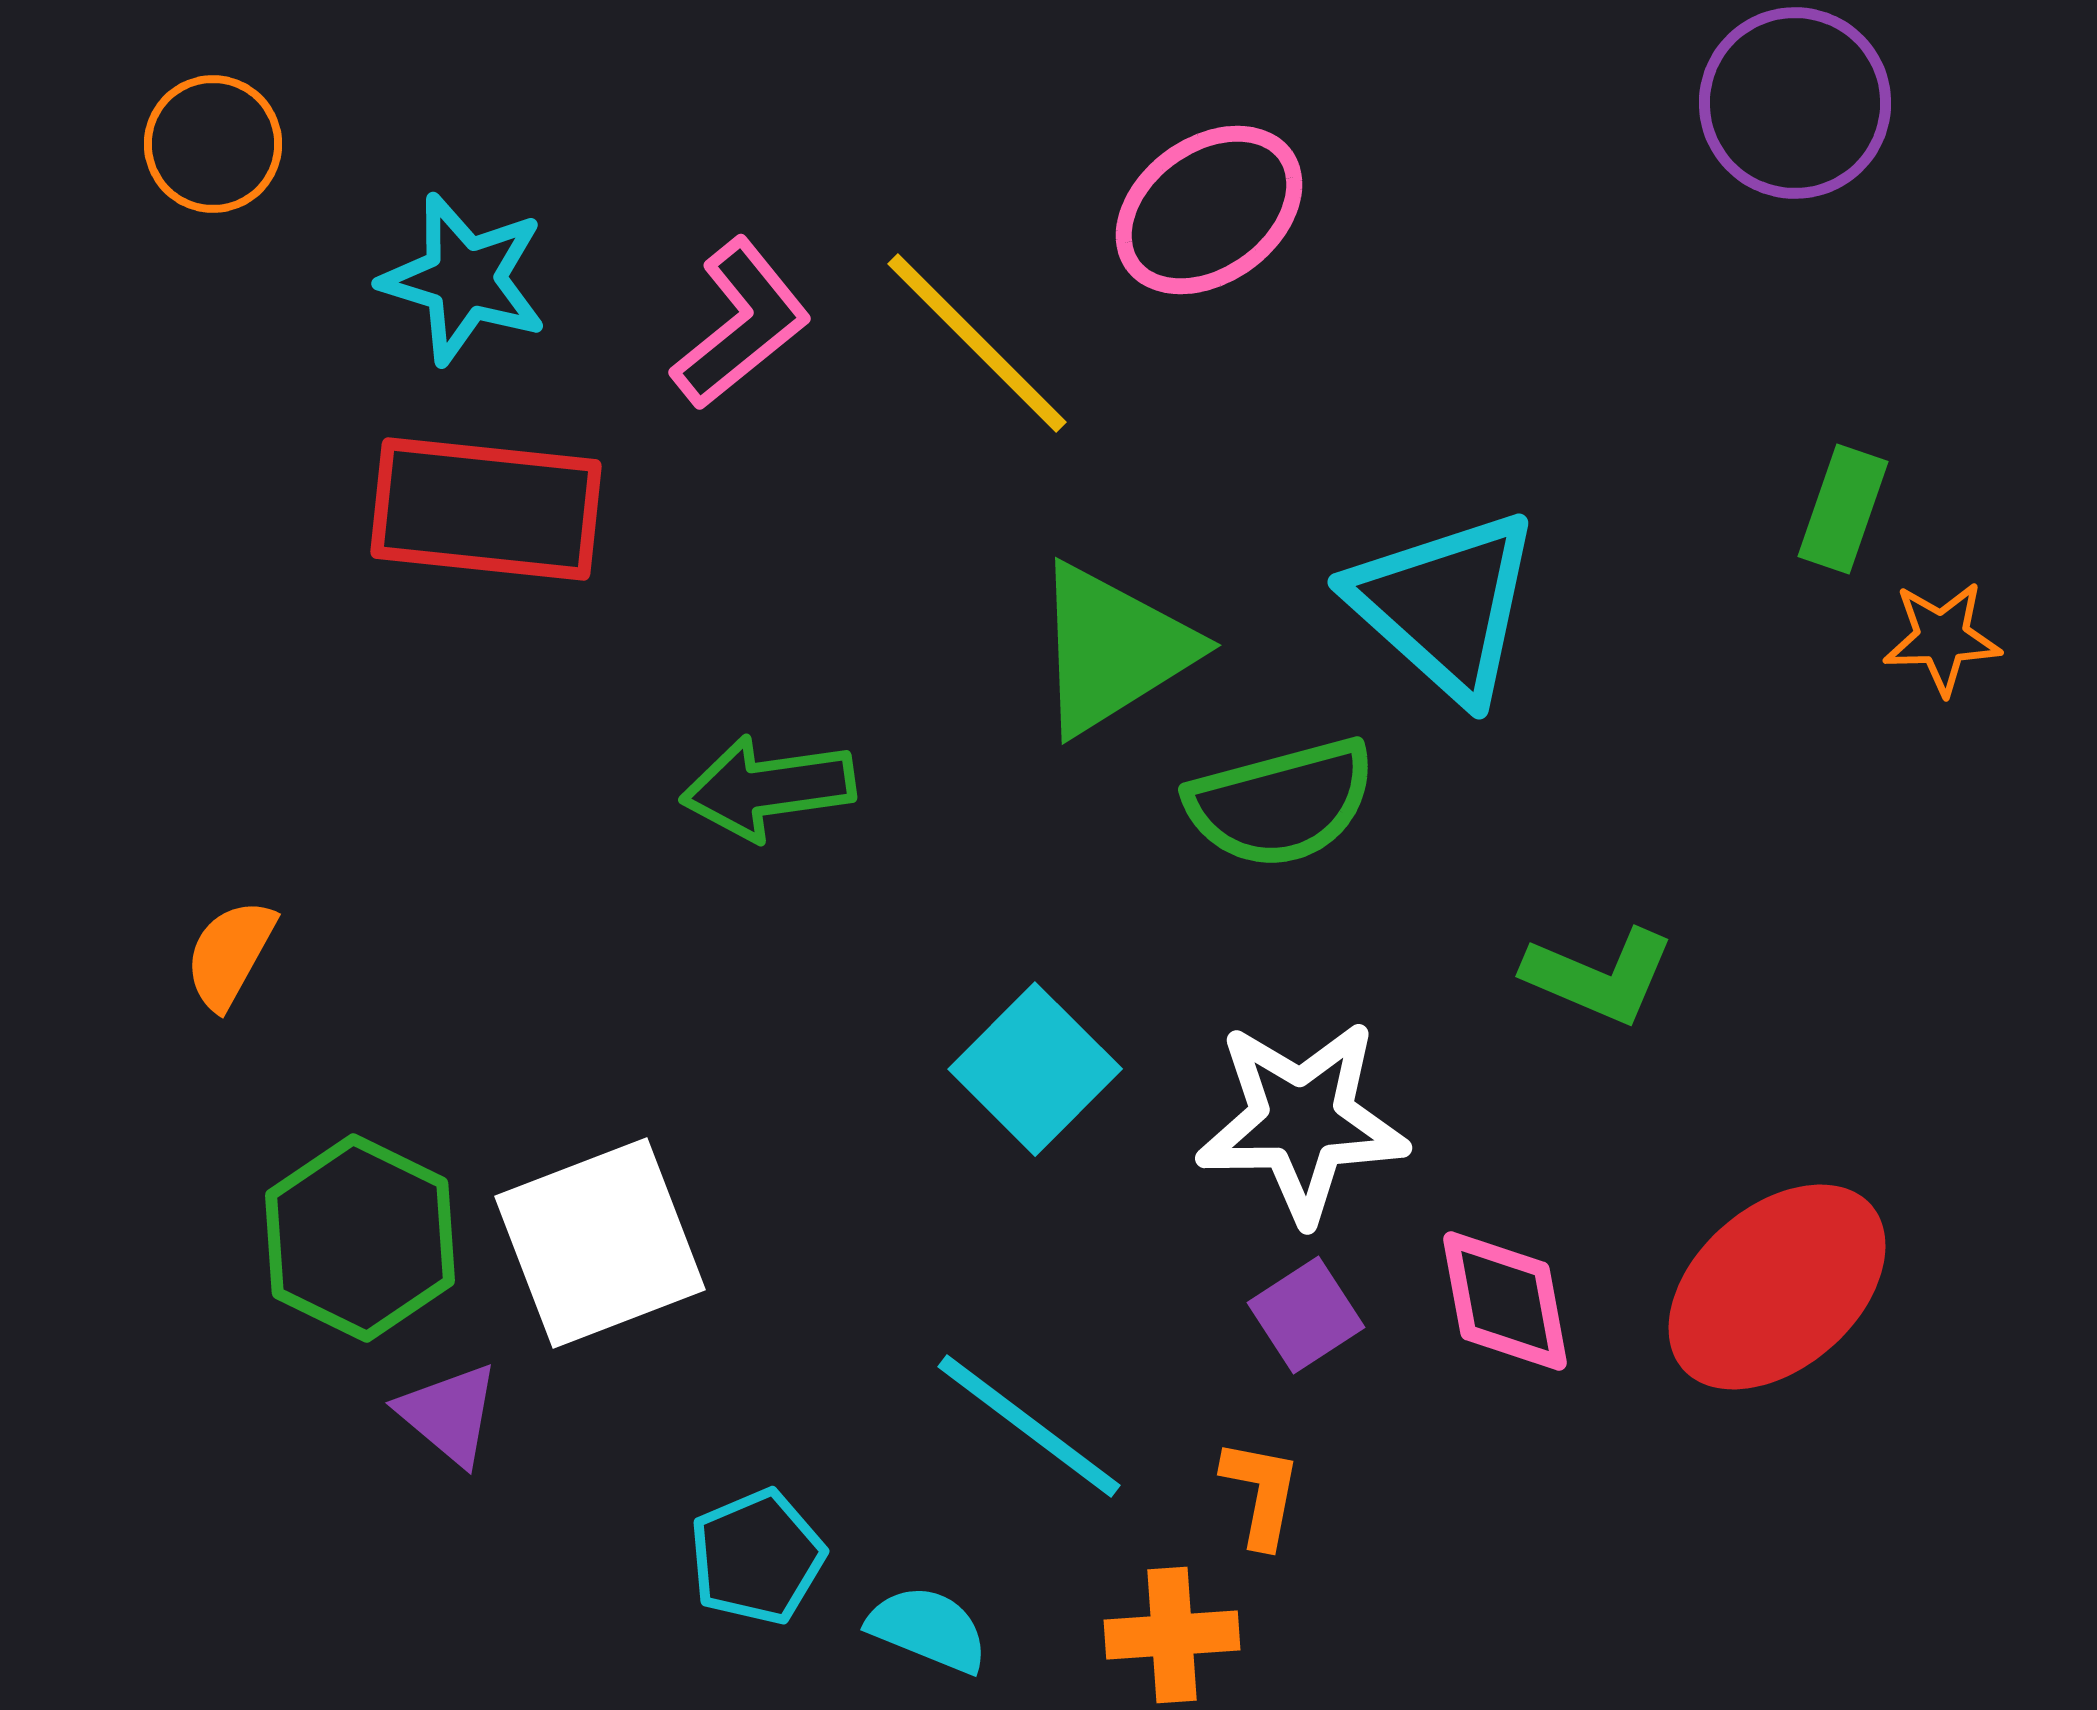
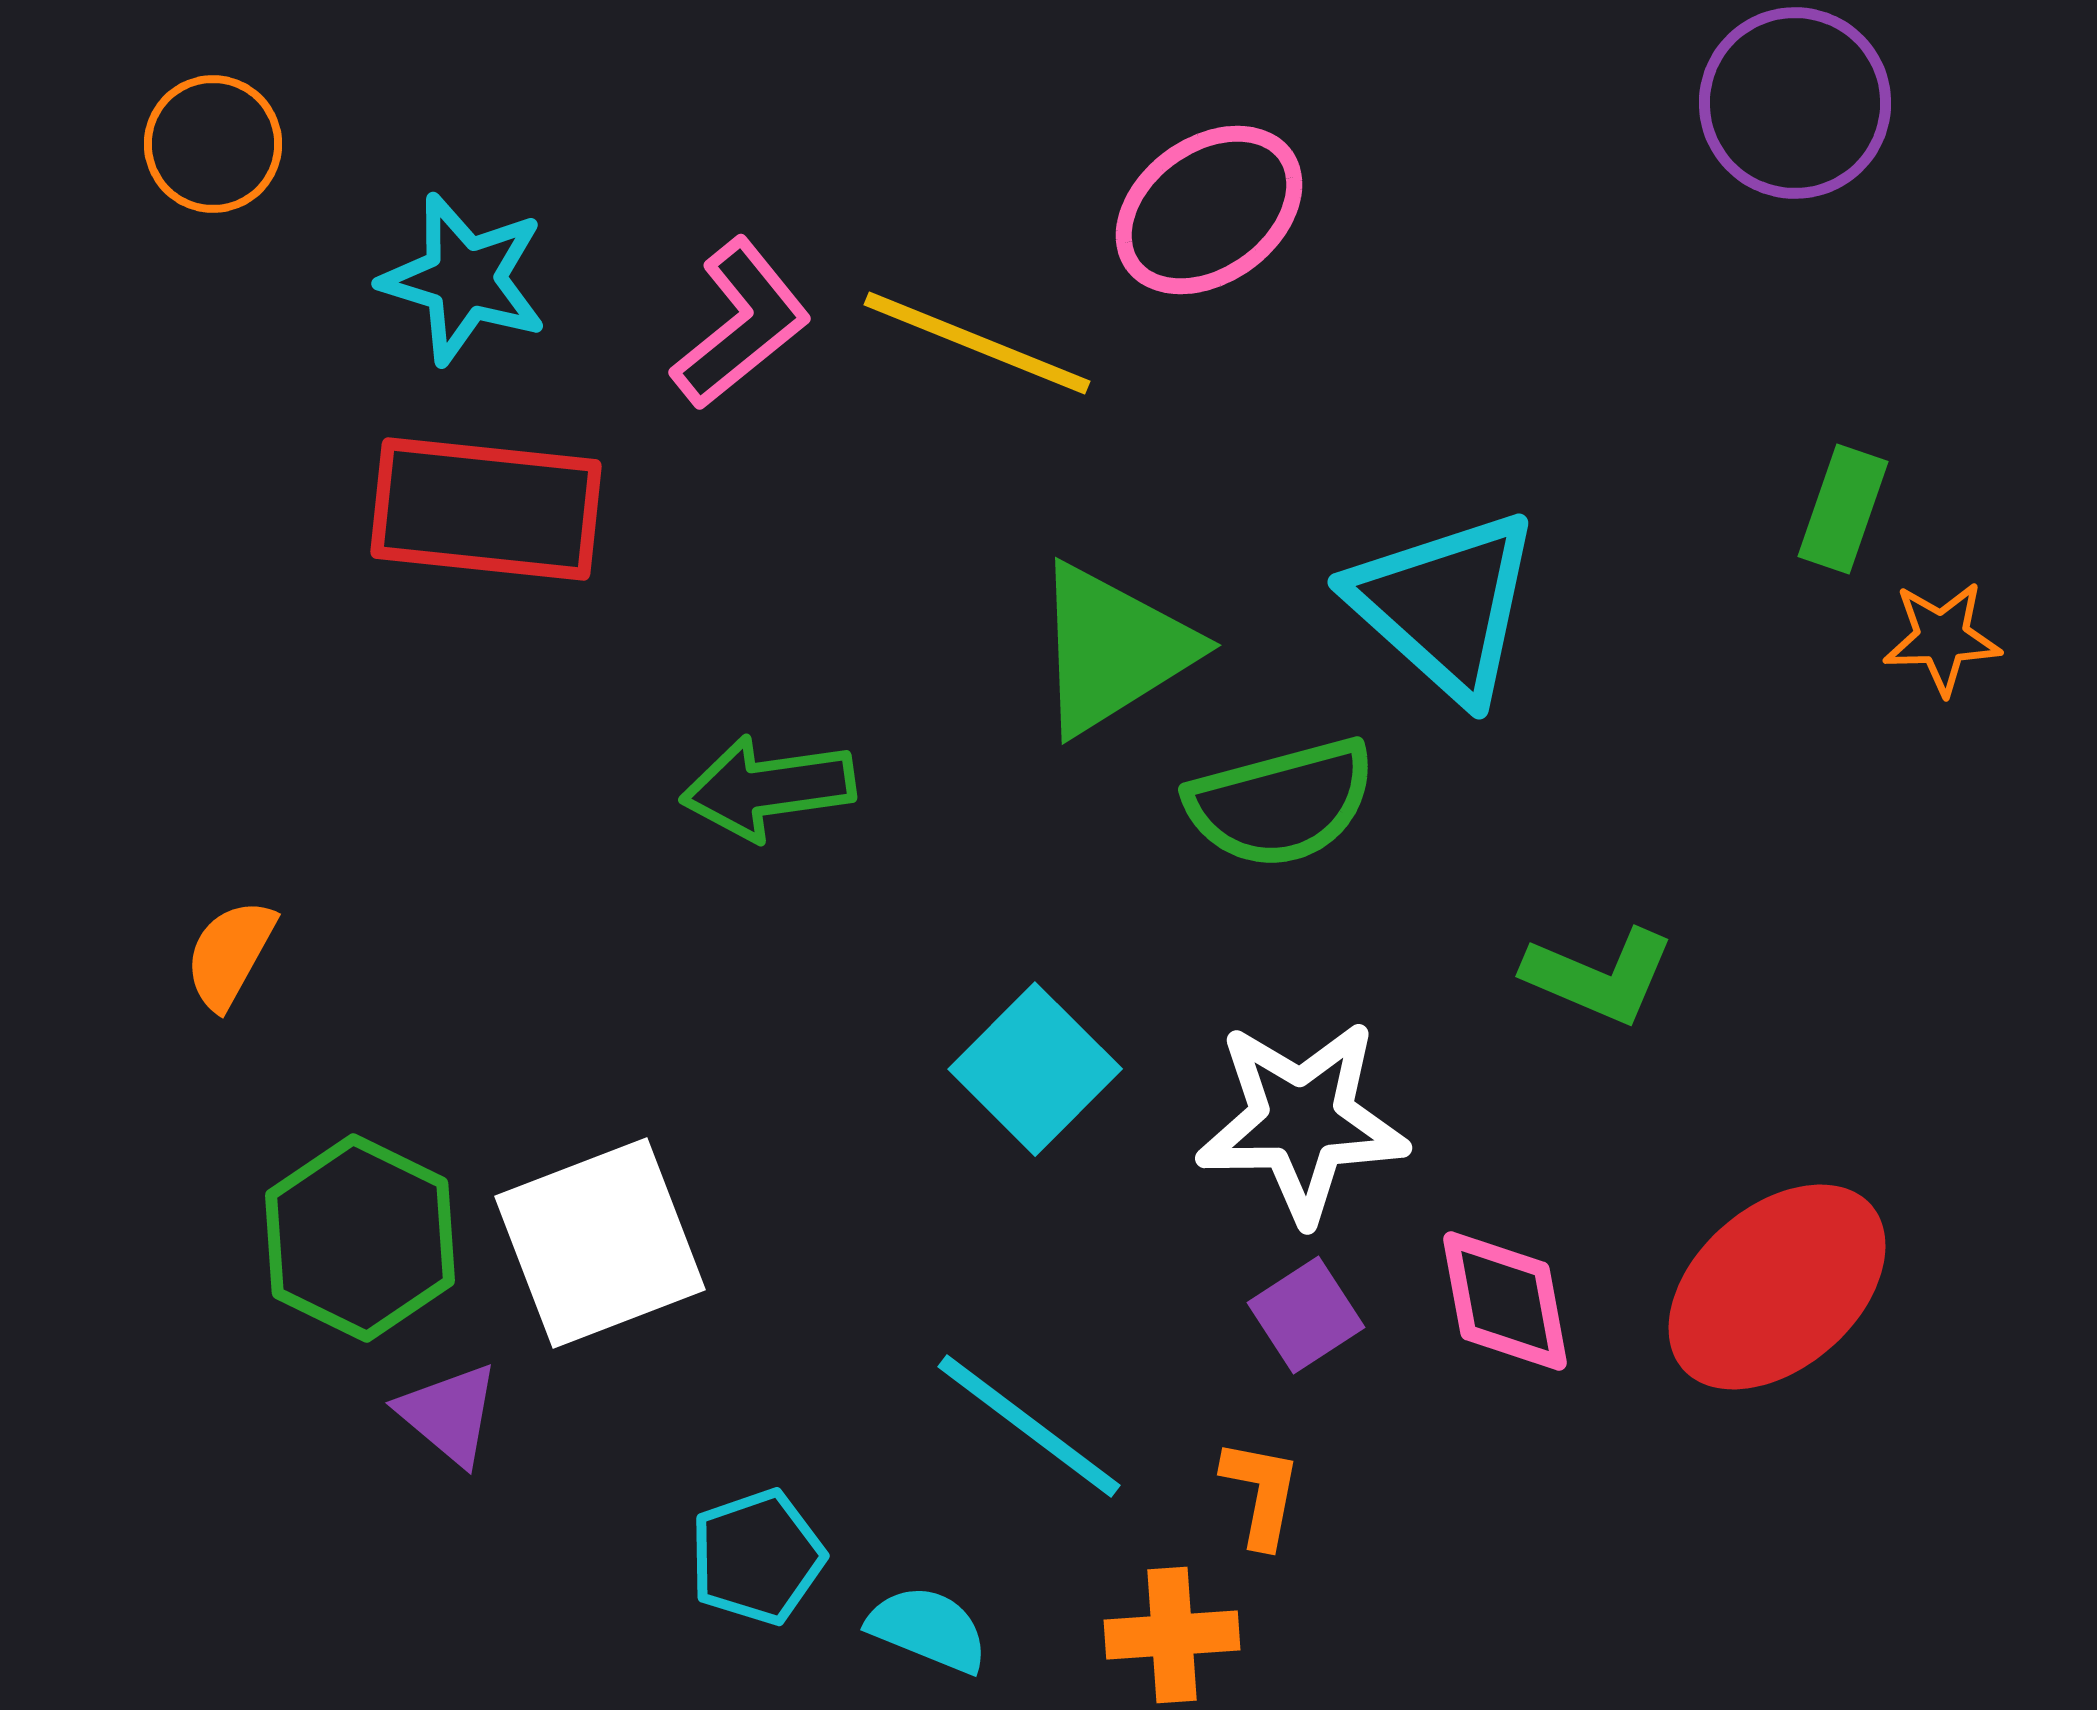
yellow line: rotated 23 degrees counterclockwise
cyan pentagon: rotated 4 degrees clockwise
